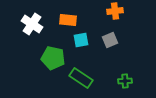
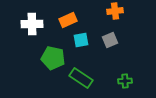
orange rectangle: rotated 30 degrees counterclockwise
white cross: rotated 35 degrees counterclockwise
